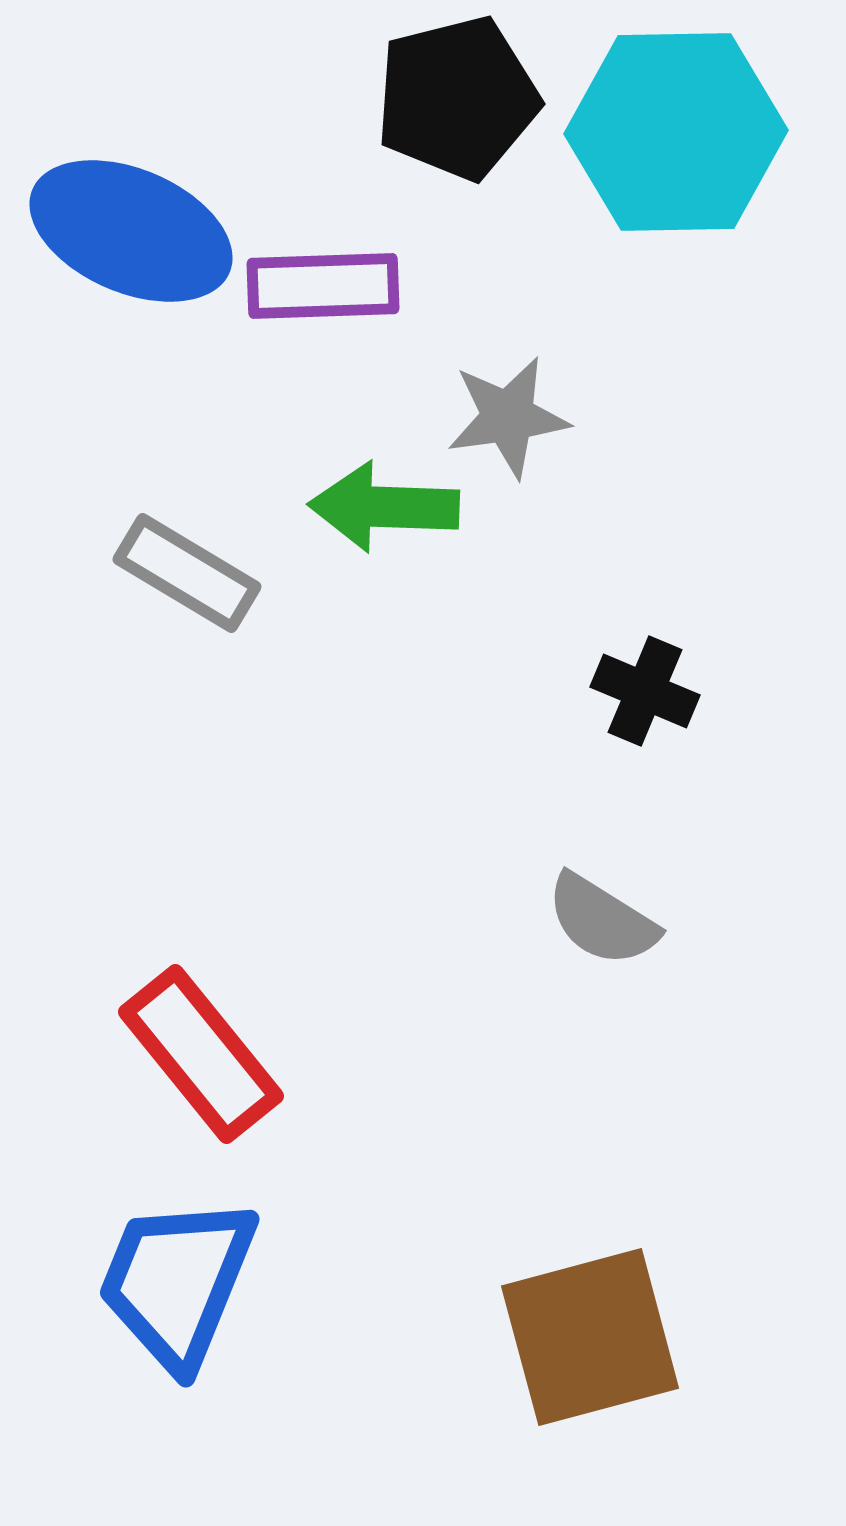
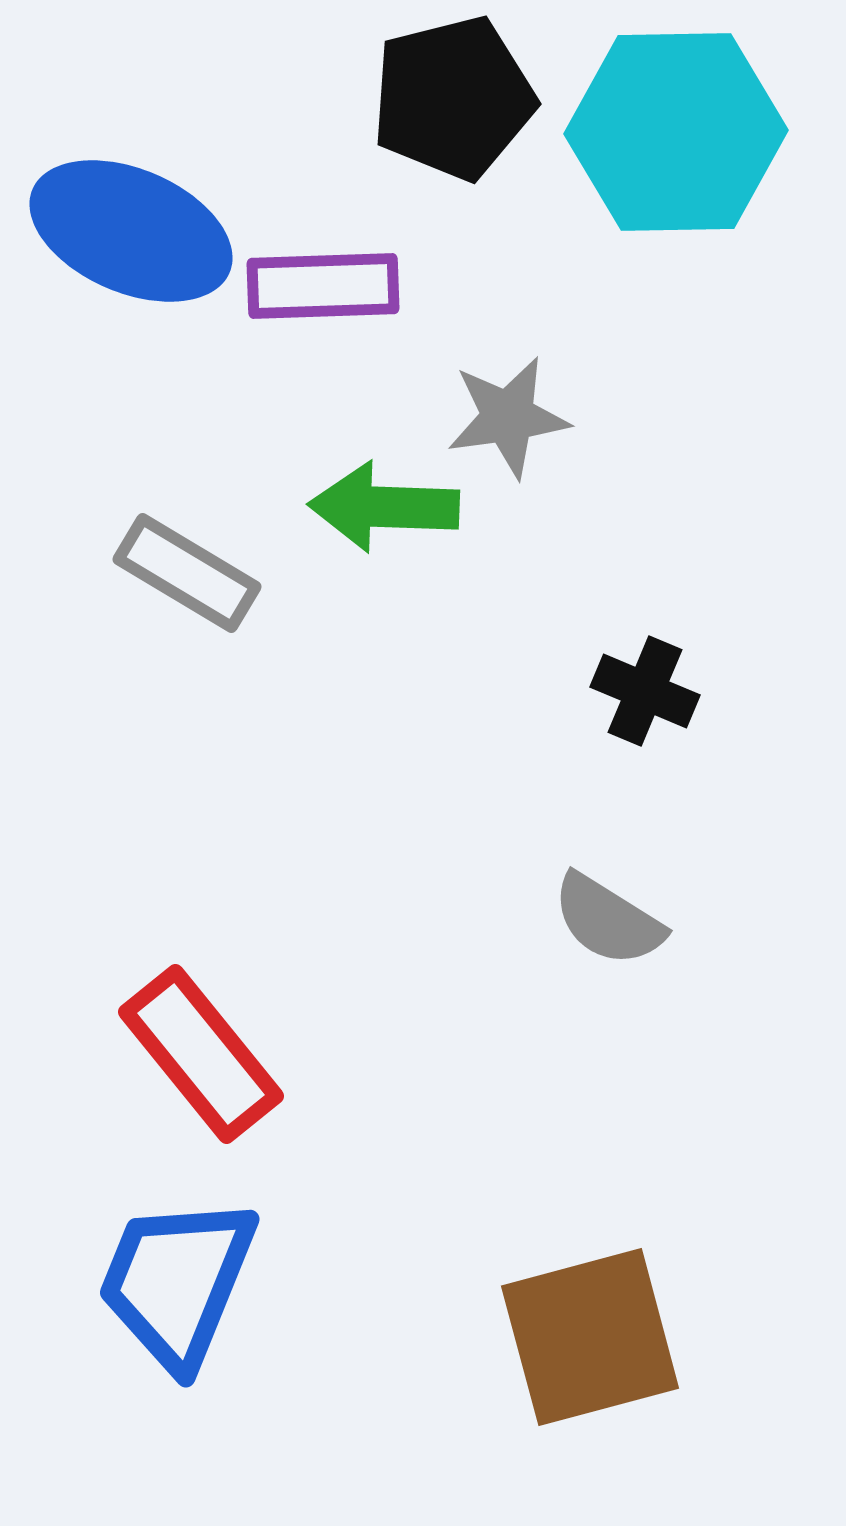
black pentagon: moved 4 px left
gray semicircle: moved 6 px right
